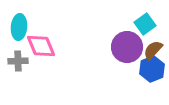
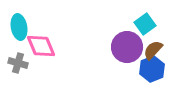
cyan ellipse: rotated 15 degrees counterclockwise
gray cross: moved 2 px down; rotated 18 degrees clockwise
